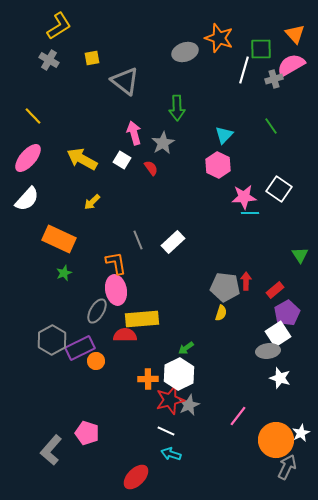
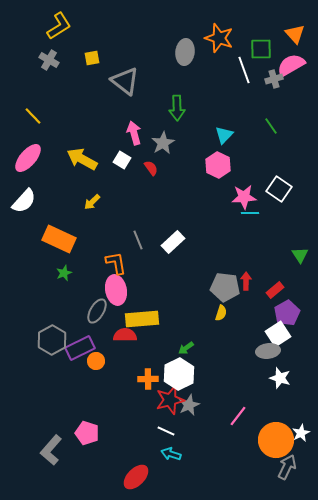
gray ellipse at (185, 52): rotated 65 degrees counterclockwise
white line at (244, 70): rotated 36 degrees counterclockwise
white semicircle at (27, 199): moved 3 px left, 2 px down
